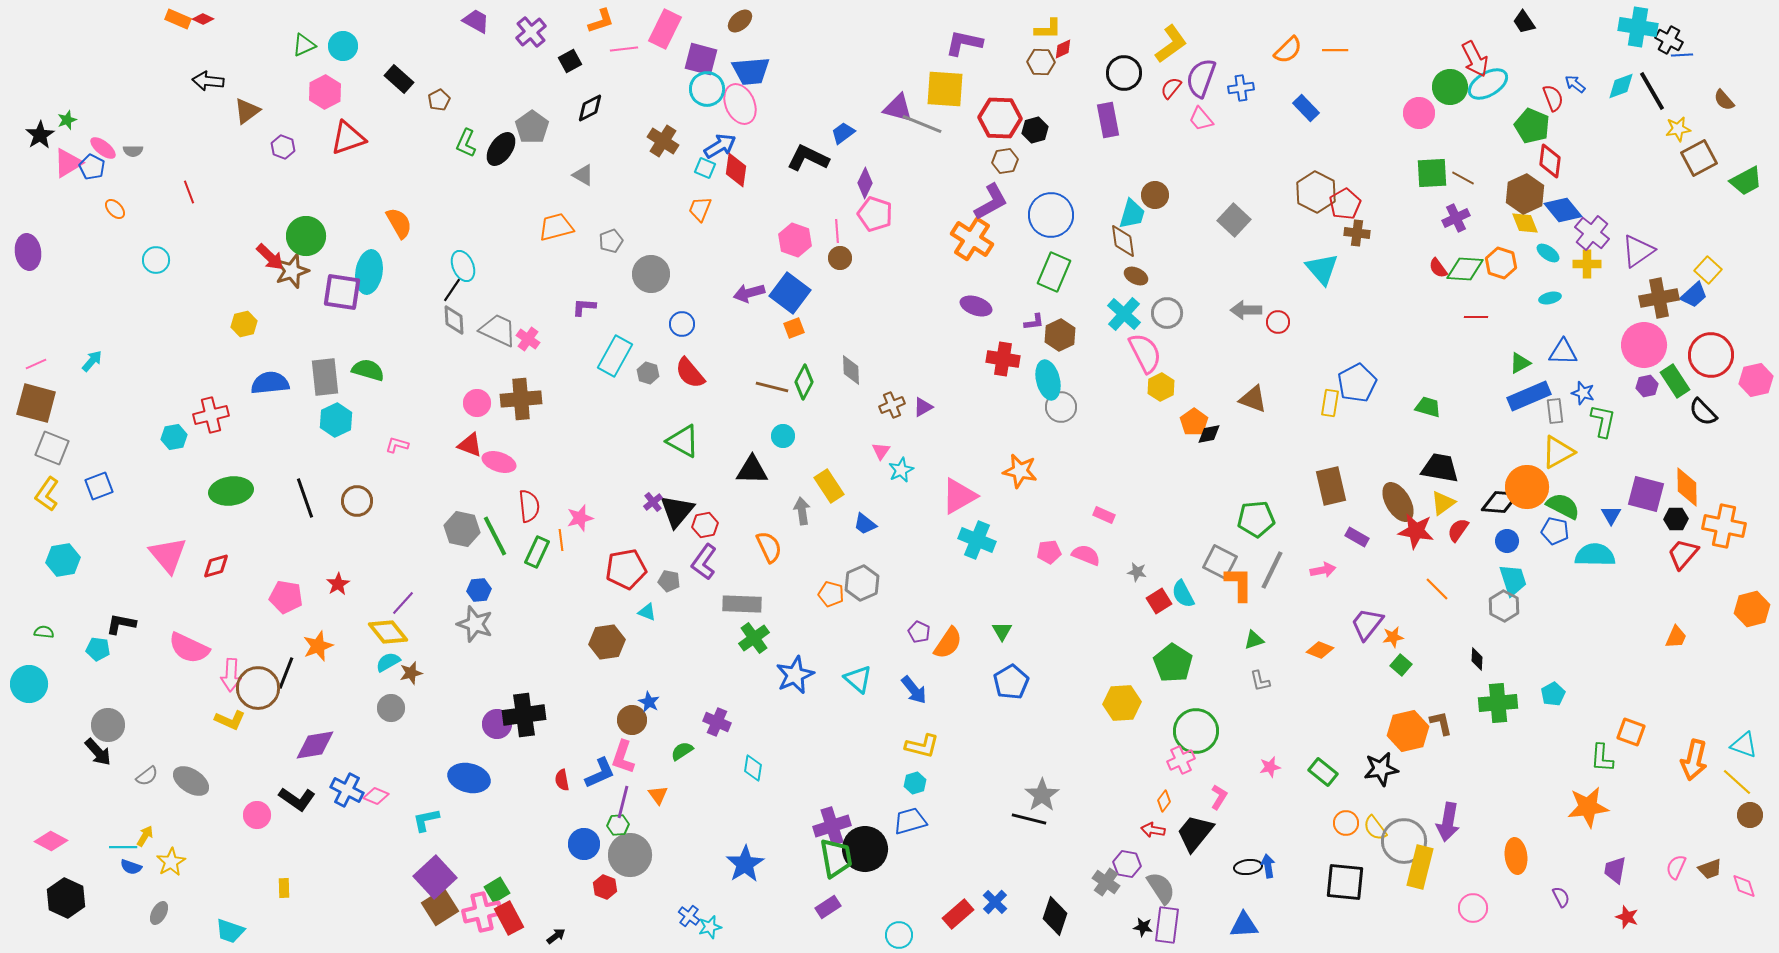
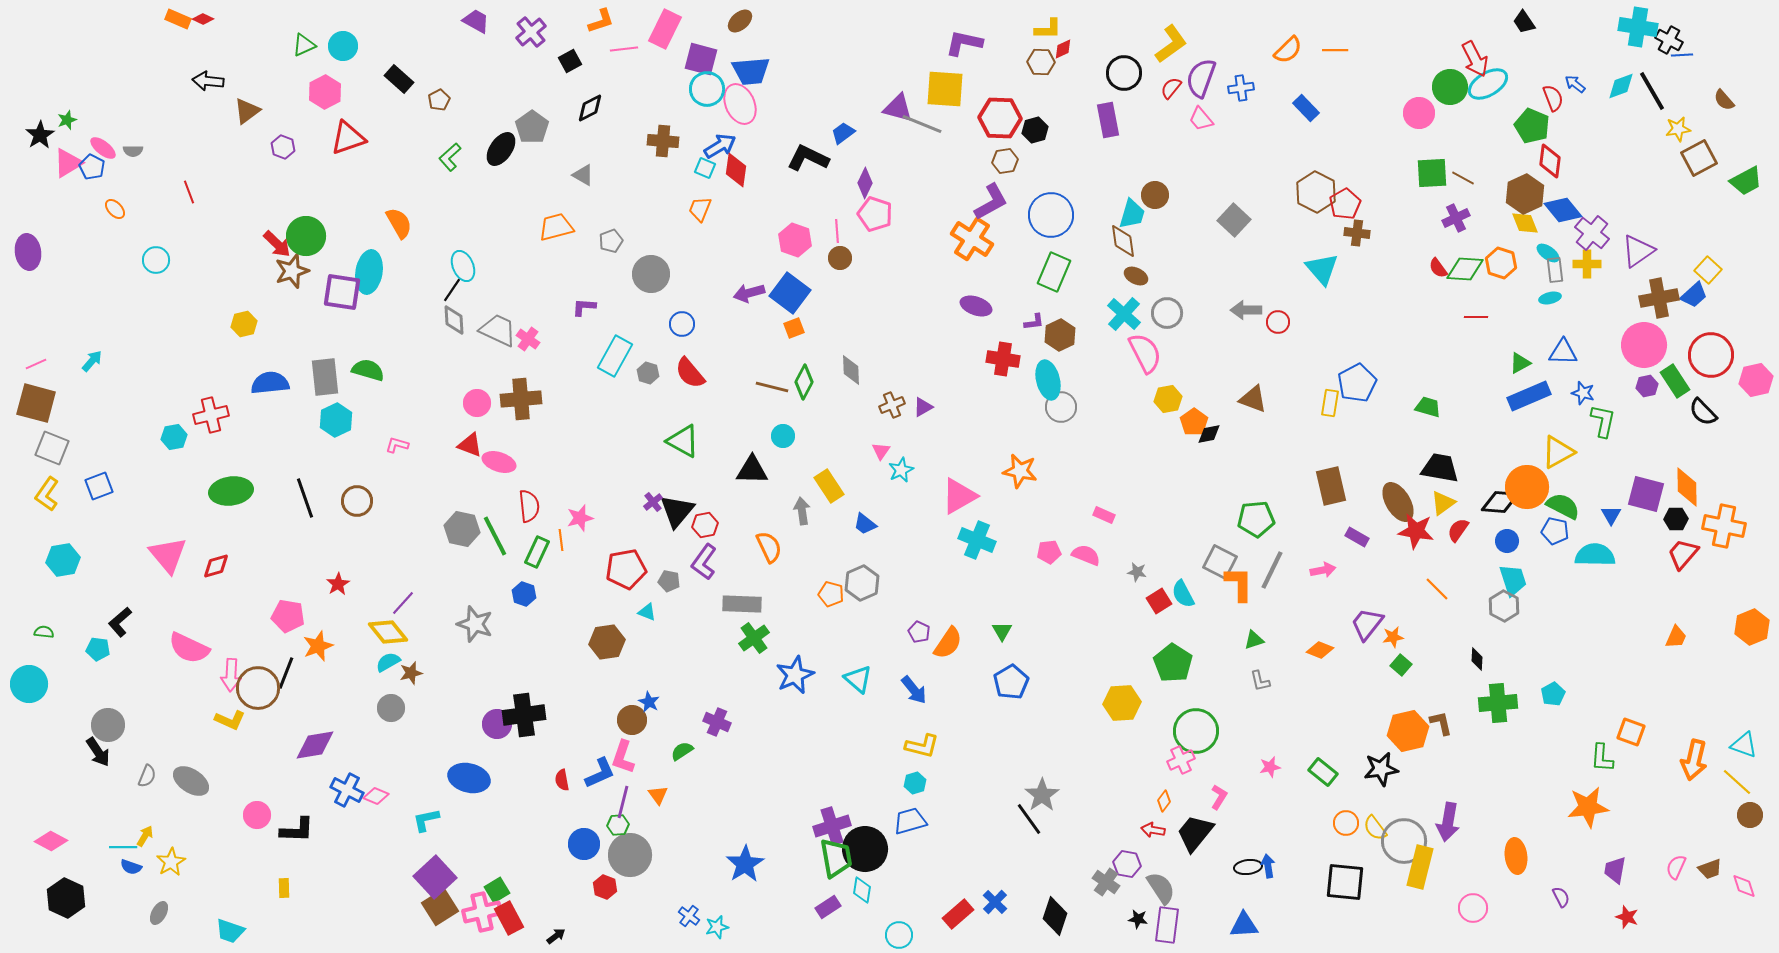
brown cross at (663, 141): rotated 28 degrees counterclockwise
green L-shape at (466, 143): moved 16 px left, 14 px down; rotated 24 degrees clockwise
red arrow at (270, 257): moved 7 px right, 13 px up
yellow hexagon at (1161, 387): moved 7 px right, 12 px down; rotated 16 degrees clockwise
gray rectangle at (1555, 411): moved 141 px up
blue hexagon at (479, 590): moved 45 px right, 4 px down; rotated 25 degrees clockwise
pink pentagon at (286, 597): moved 2 px right, 19 px down
orange hexagon at (1752, 609): moved 18 px down; rotated 8 degrees counterclockwise
black L-shape at (121, 624): moved 1 px left, 2 px up; rotated 52 degrees counterclockwise
black arrow at (98, 752): rotated 8 degrees clockwise
cyan diamond at (753, 768): moved 109 px right, 122 px down
gray semicircle at (147, 776): rotated 30 degrees counterclockwise
black L-shape at (297, 799): moved 31 px down; rotated 33 degrees counterclockwise
black line at (1029, 819): rotated 40 degrees clockwise
cyan star at (710, 927): moved 7 px right
black star at (1143, 927): moved 5 px left, 8 px up
